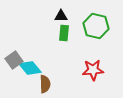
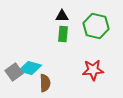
black triangle: moved 1 px right
green rectangle: moved 1 px left, 1 px down
gray square: moved 12 px down
cyan diamond: rotated 35 degrees counterclockwise
brown semicircle: moved 1 px up
